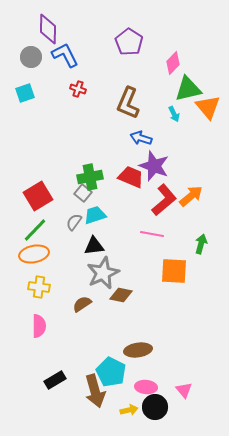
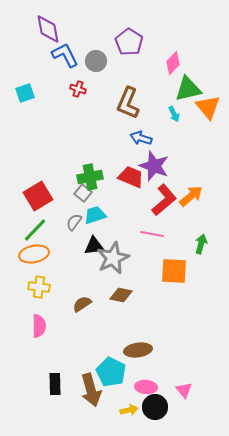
purple diamond: rotated 12 degrees counterclockwise
gray circle: moved 65 px right, 4 px down
gray star: moved 10 px right, 15 px up
black rectangle: moved 4 px down; rotated 60 degrees counterclockwise
brown arrow: moved 4 px left, 1 px up
